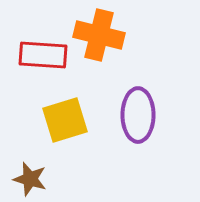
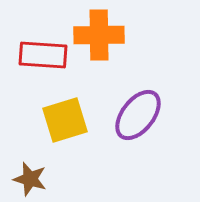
orange cross: rotated 15 degrees counterclockwise
purple ellipse: rotated 38 degrees clockwise
